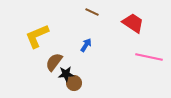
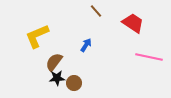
brown line: moved 4 px right, 1 px up; rotated 24 degrees clockwise
black star: moved 9 px left, 4 px down
